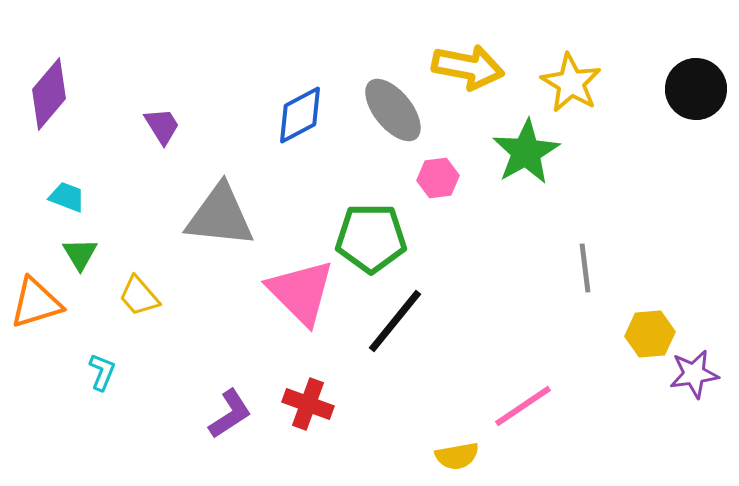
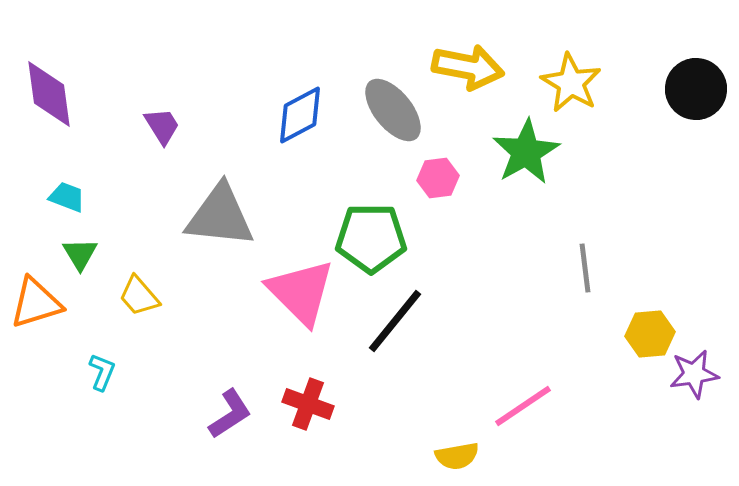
purple diamond: rotated 48 degrees counterclockwise
